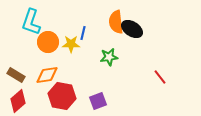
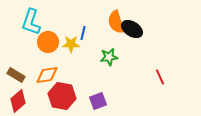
orange semicircle: rotated 10 degrees counterclockwise
red line: rotated 14 degrees clockwise
